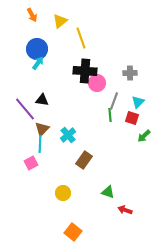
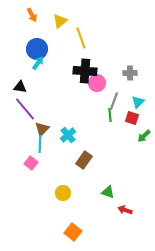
black triangle: moved 22 px left, 13 px up
pink square: rotated 24 degrees counterclockwise
